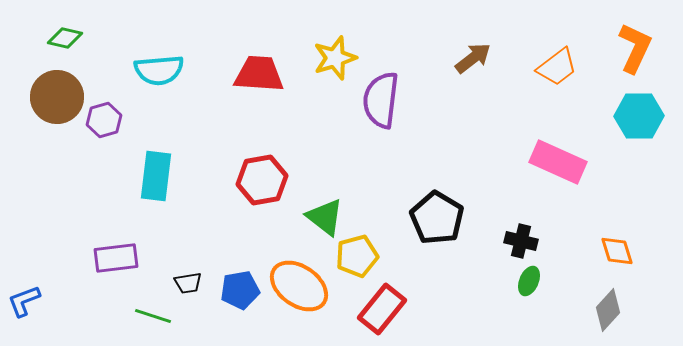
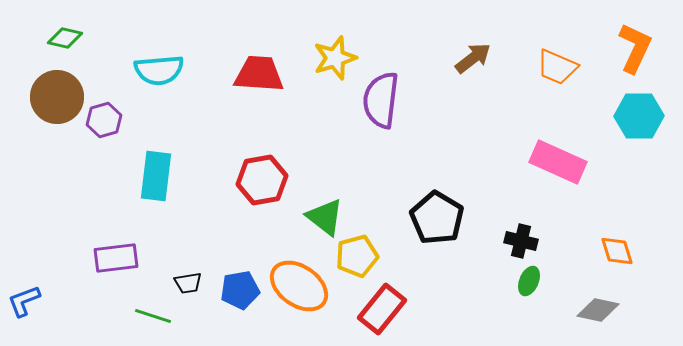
orange trapezoid: rotated 60 degrees clockwise
gray diamond: moved 10 px left; rotated 60 degrees clockwise
